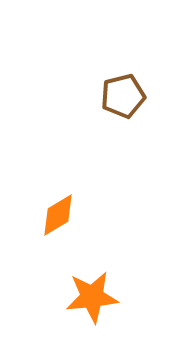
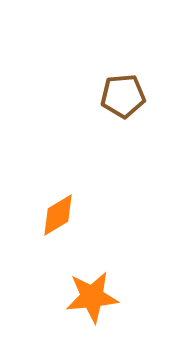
brown pentagon: rotated 9 degrees clockwise
